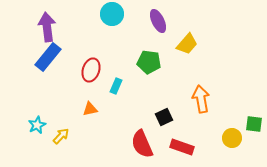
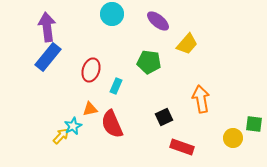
purple ellipse: rotated 25 degrees counterclockwise
cyan star: moved 36 px right, 1 px down
yellow circle: moved 1 px right
red semicircle: moved 30 px left, 20 px up
